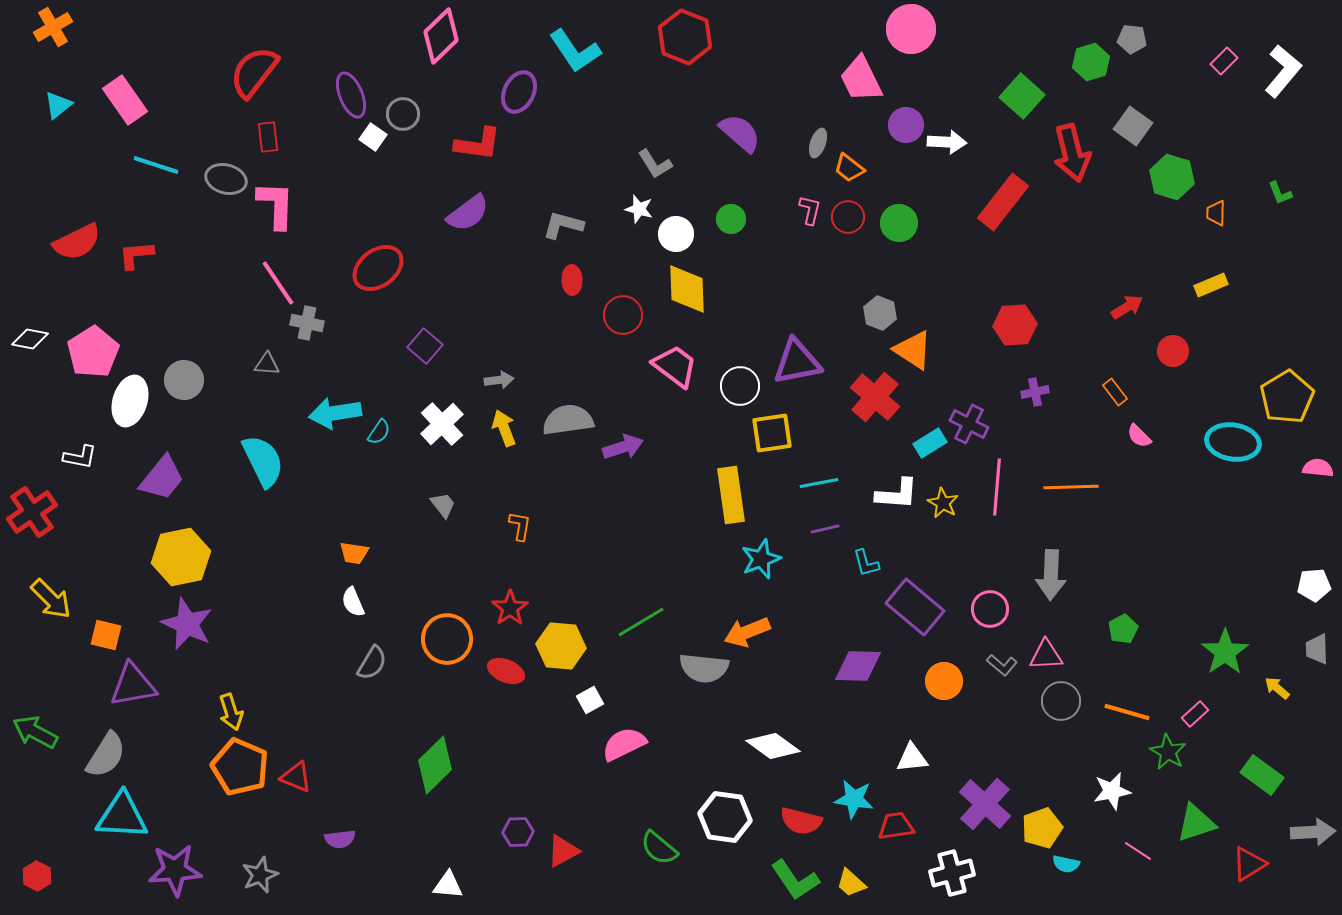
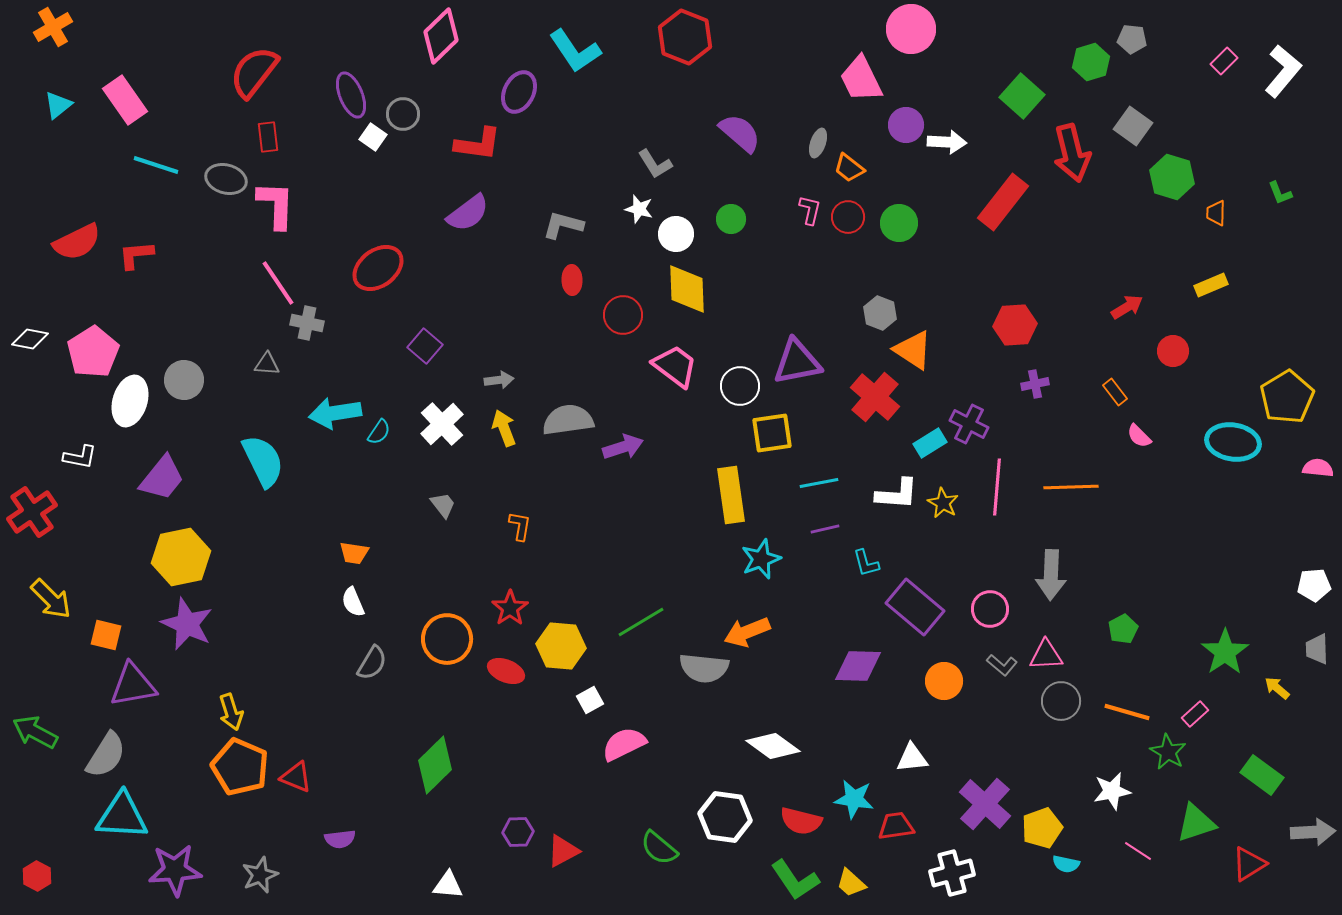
purple cross at (1035, 392): moved 8 px up
